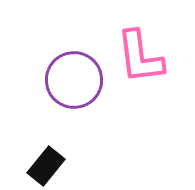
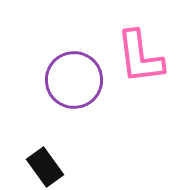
black rectangle: moved 1 px left, 1 px down; rotated 75 degrees counterclockwise
